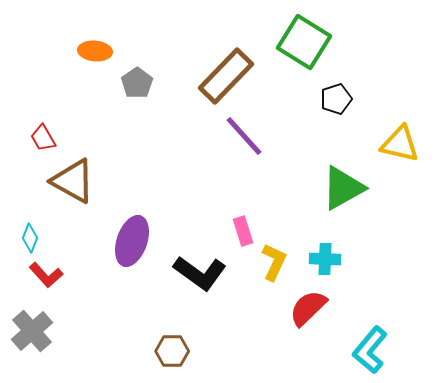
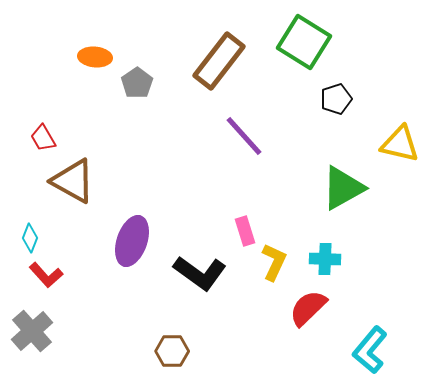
orange ellipse: moved 6 px down
brown rectangle: moved 7 px left, 15 px up; rotated 6 degrees counterclockwise
pink rectangle: moved 2 px right
